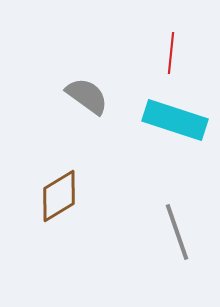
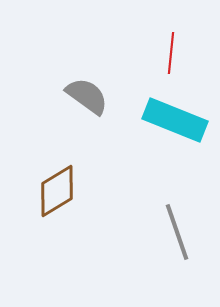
cyan rectangle: rotated 4 degrees clockwise
brown diamond: moved 2 px left, 5 px up
